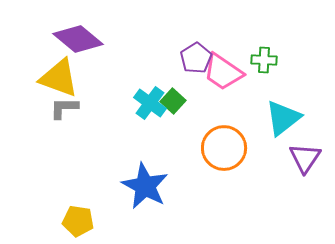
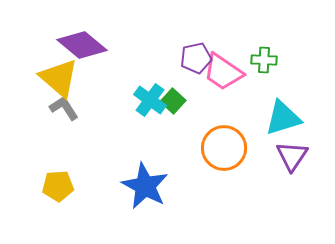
purple diamond: moved 4 px right, 6 px down
purple pentagon: rotated 20 degrees clockwise
yellow triangle: rotated 21 degrees clockwise
cyan cross: moved 3 px up
gray L-shape: rotated 56 degrees clockwise
cyan triangle: rotated 21 degrees clockwise
purple triangle: moved 13 px left, 2 px up
yellow pentagon: moved 20 px left, 35 px up; rotated 12 degrees counterclockwise
